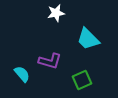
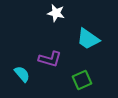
white star: rotated 24 degrees clockwise
cyan trapezoid: rotated 10 degrees counterclockwise
purple L-shape: moved 2 px up
